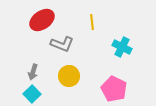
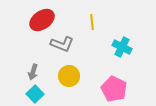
cyan square: moved 3 px right
